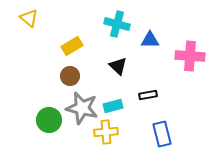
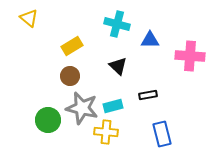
green circle: moved 1 px left
yellow cross: rotated 10 degrees clockwise
